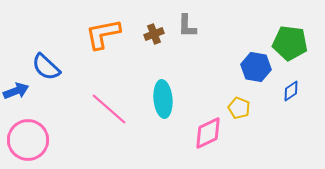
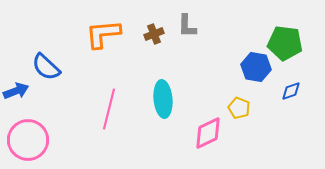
orange L-shape: rotated 6 degrees clockwise
green pentagon: moved 5 px left
blue diamond: rotated 15 degrees clockwise
pink line: rotated 63 degrees clockwise
